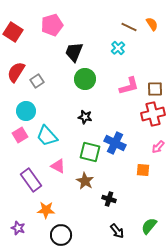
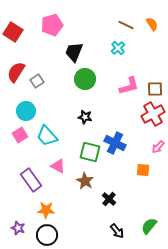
brown line: moved 3 px left, 2 px up
red cross: rotated 15 degrees counterclockwise
black cross: rotated 24 degrees clockwise
black circle: moved 14 px left
